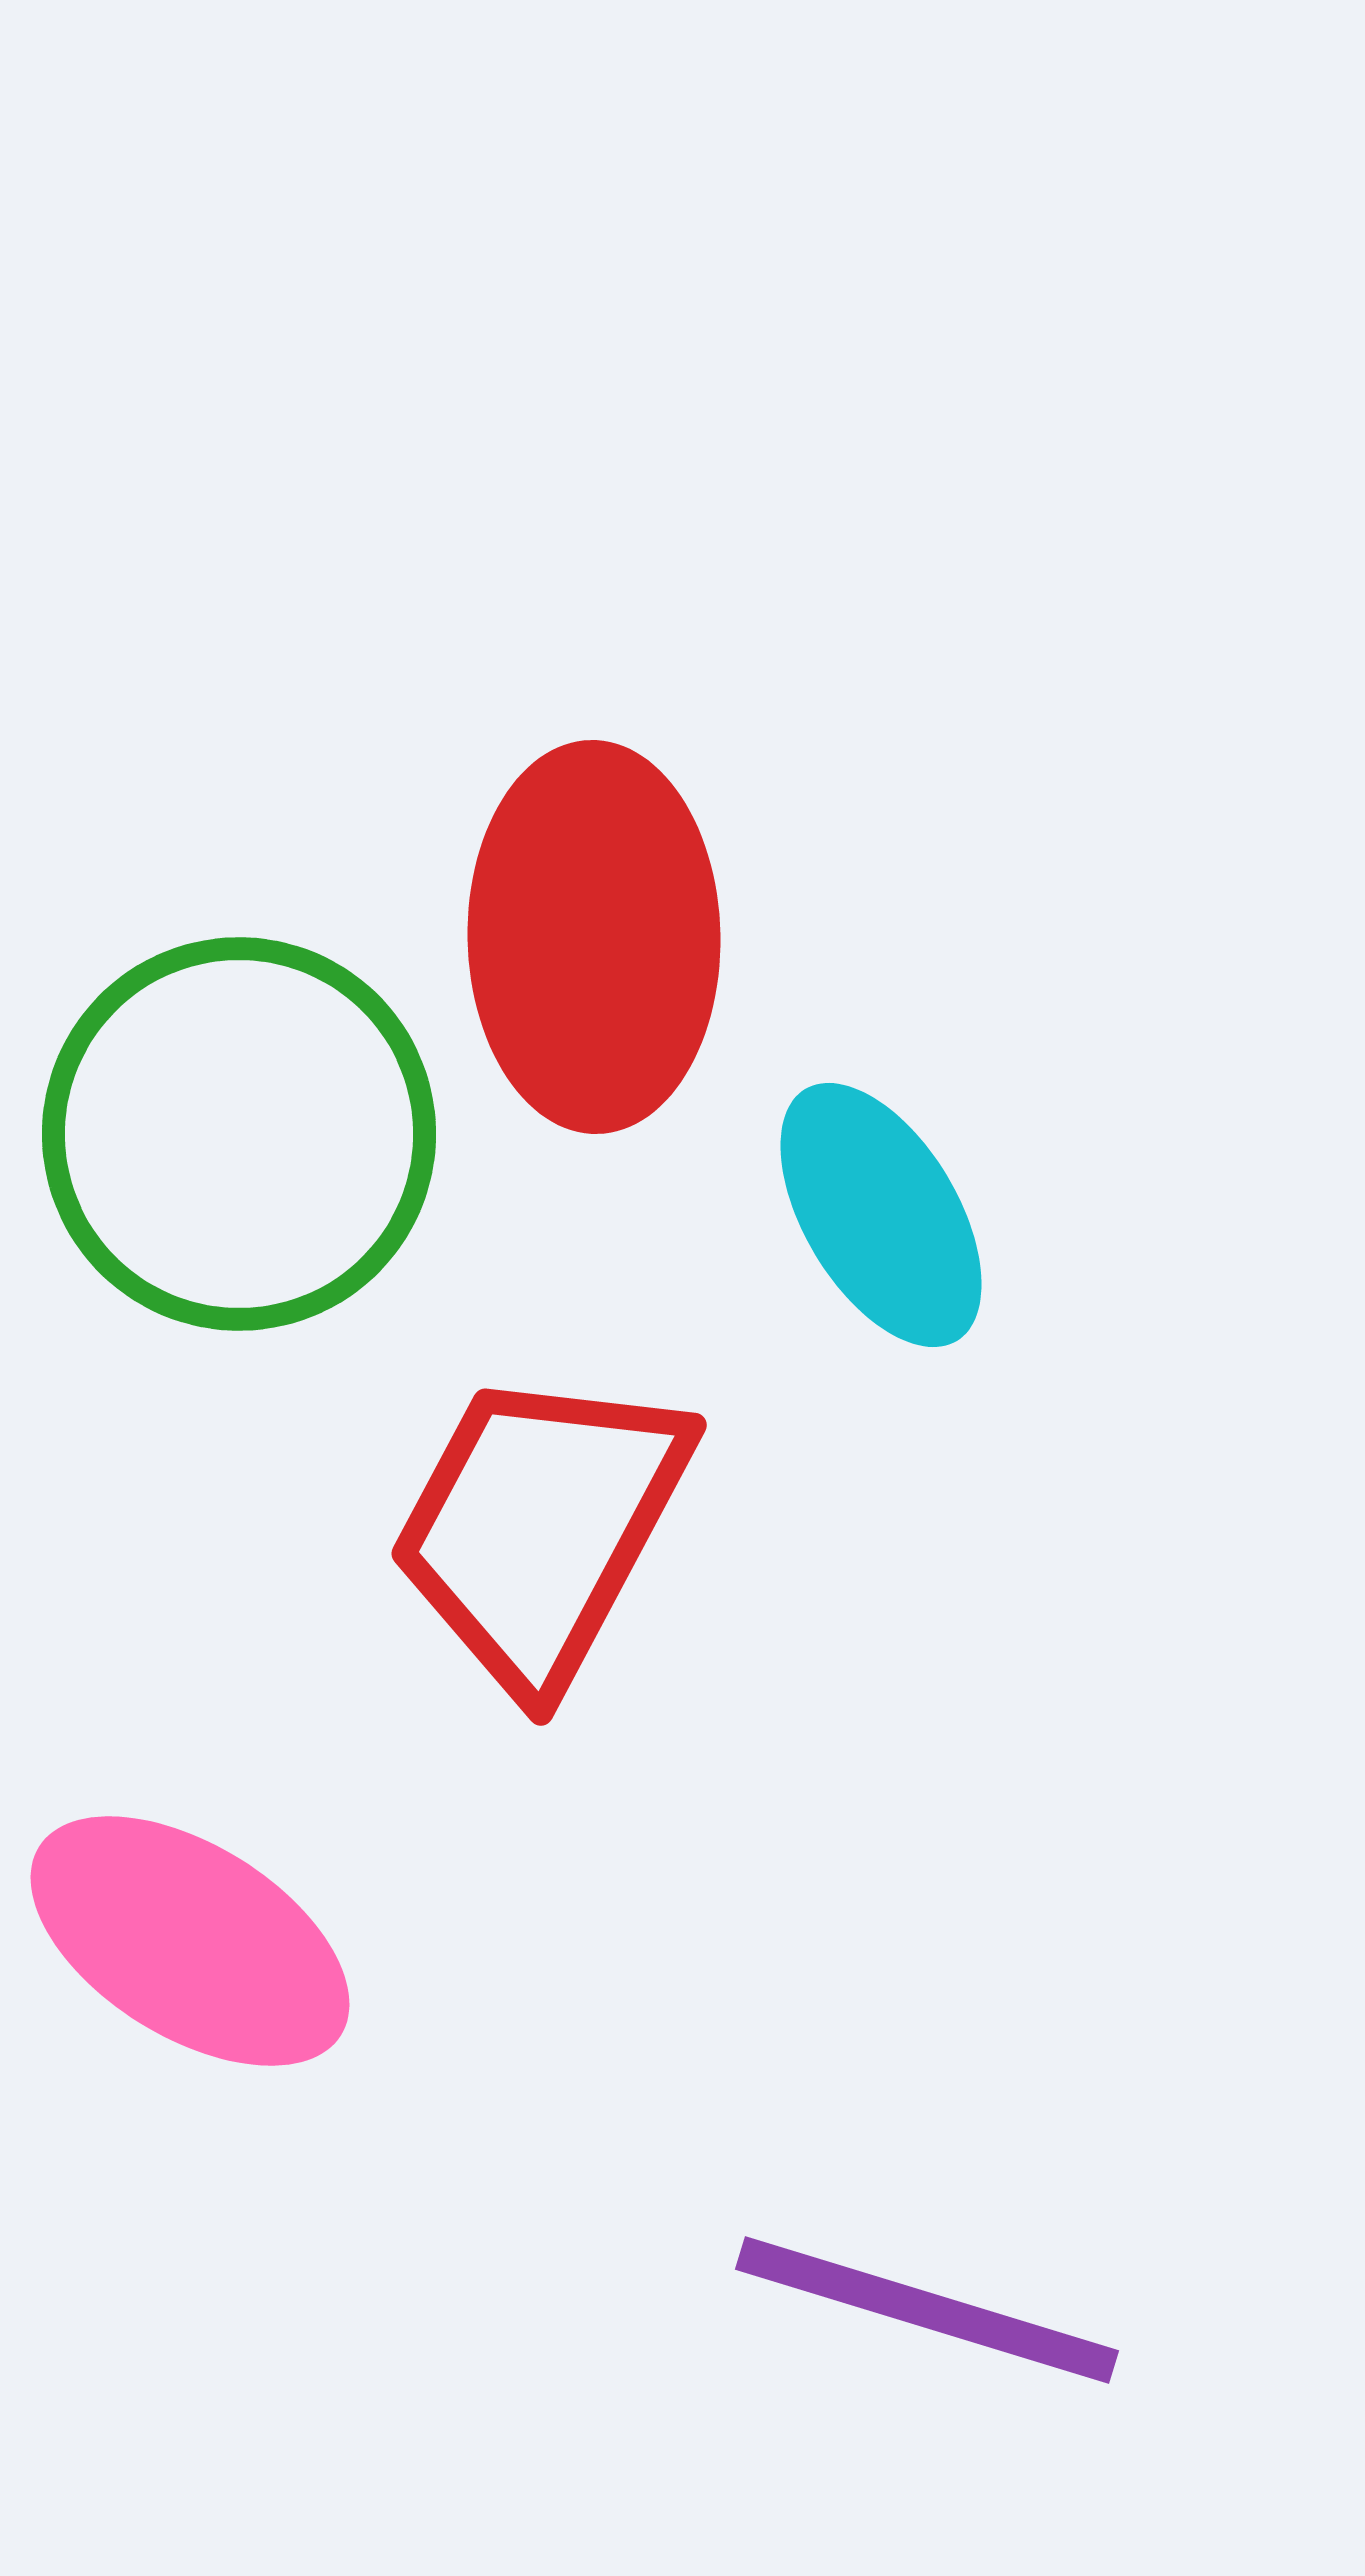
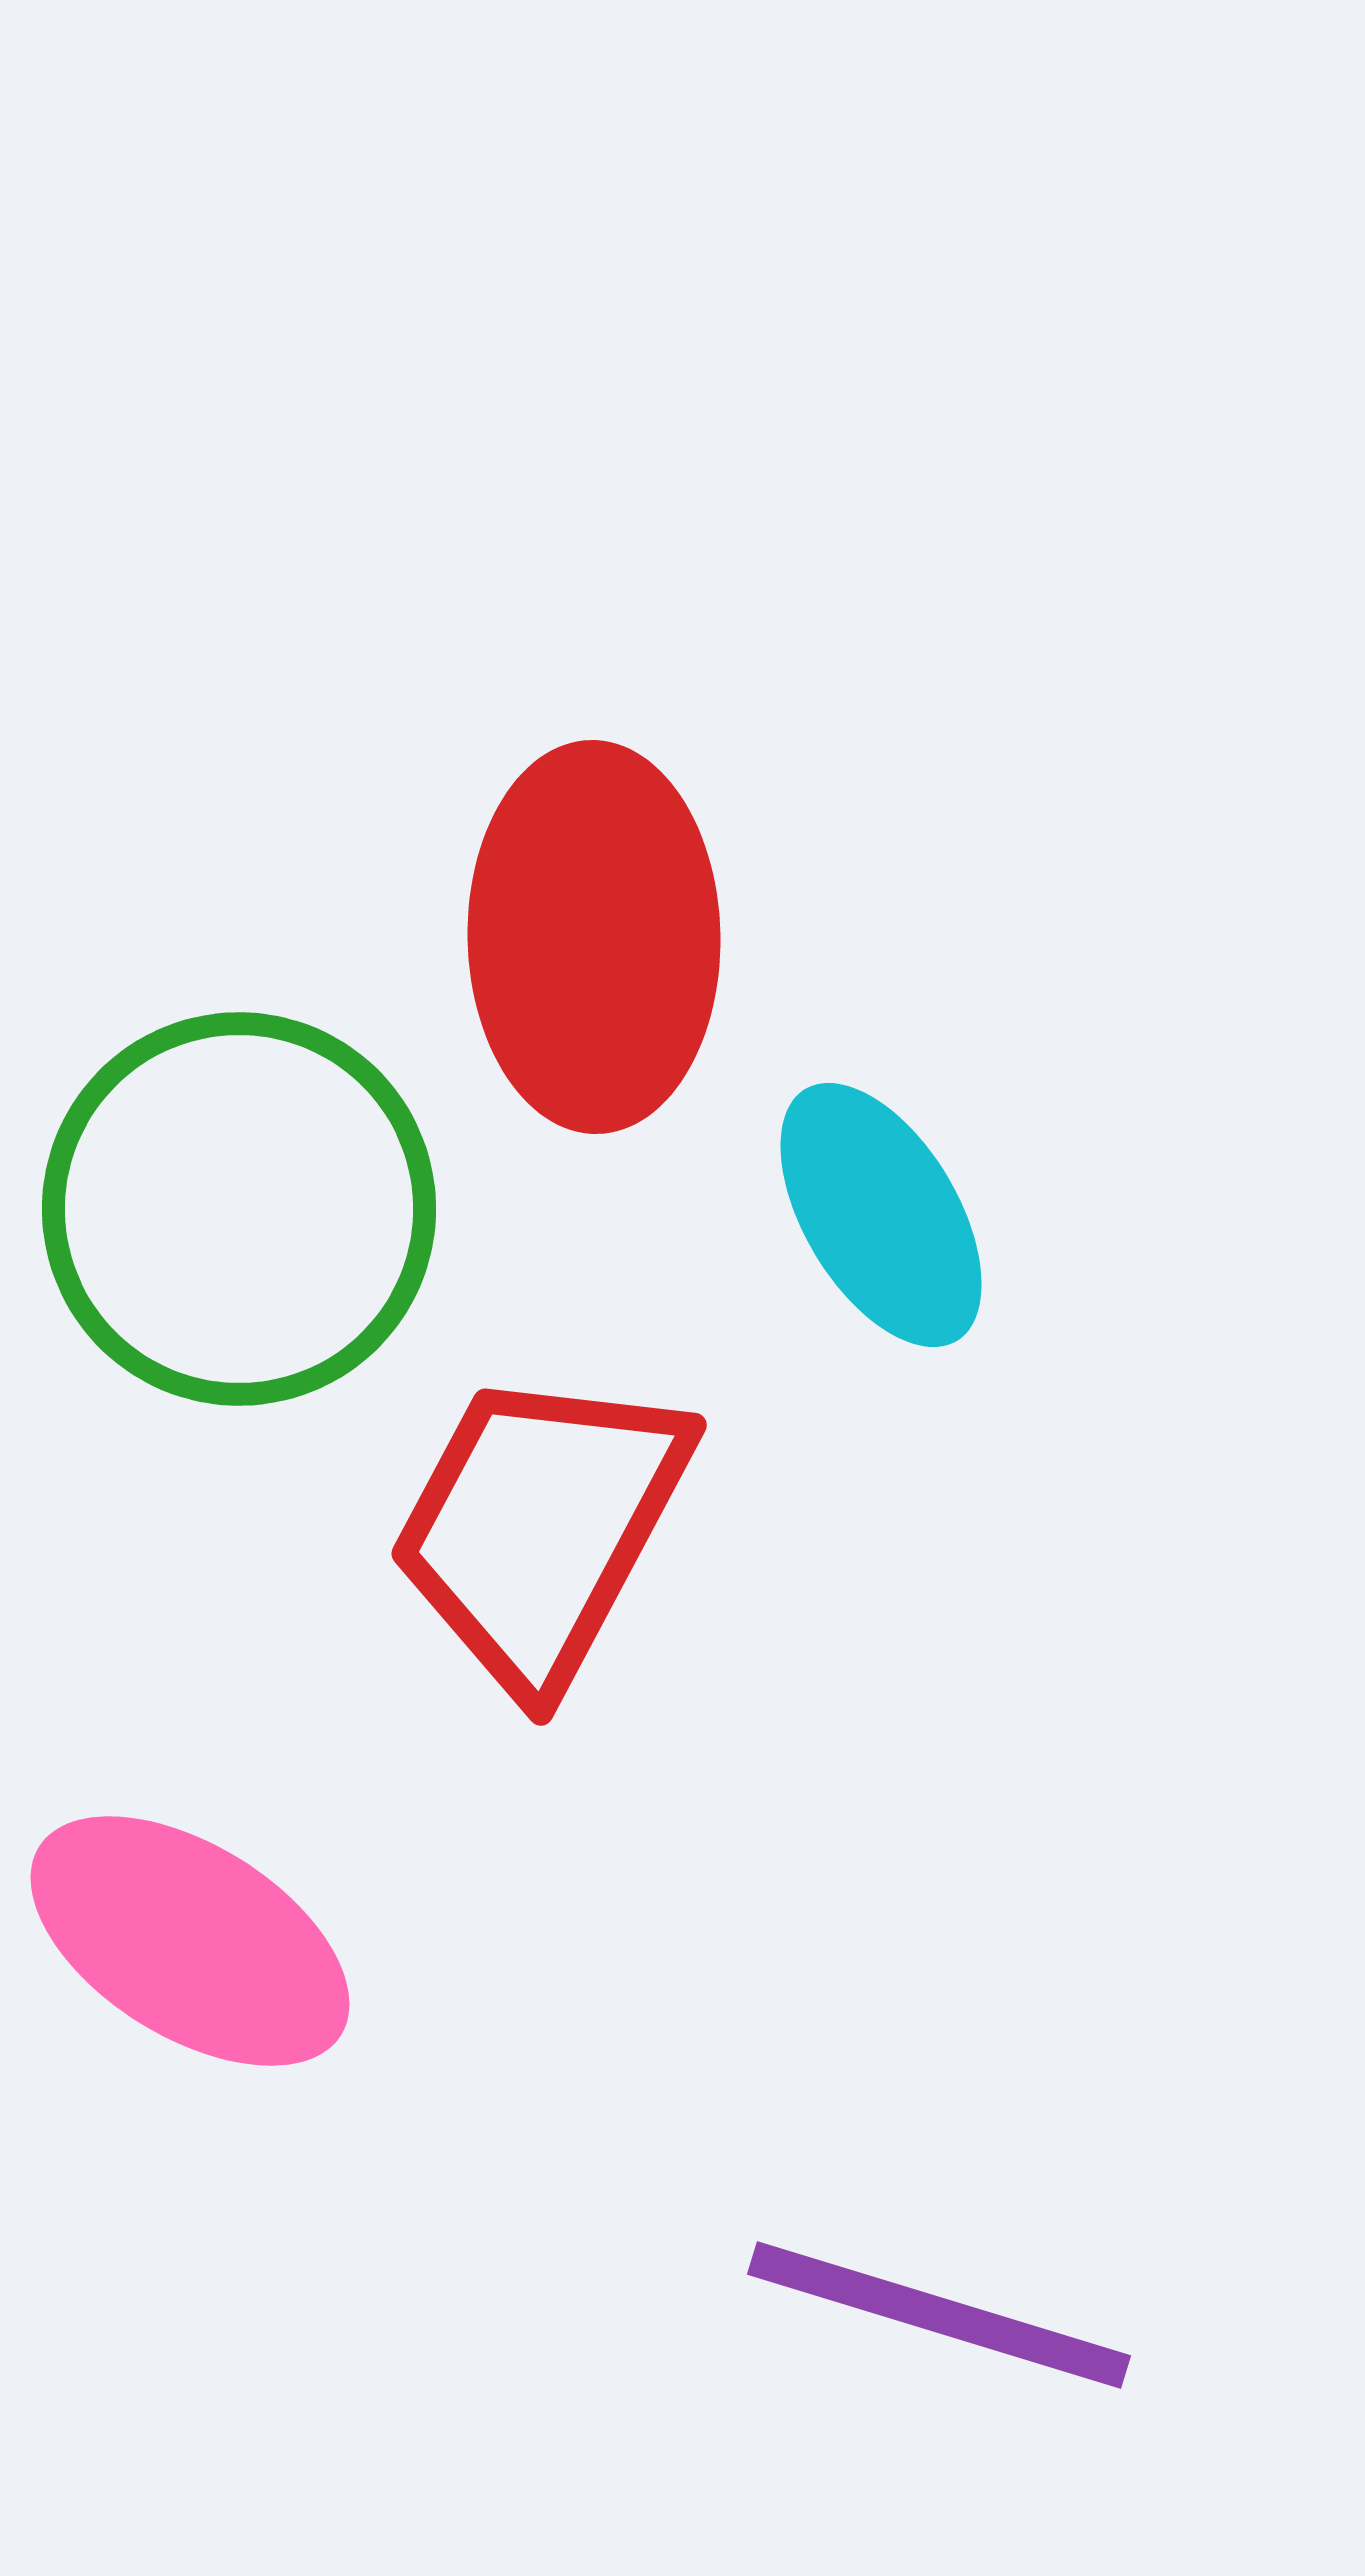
green circle: moved 75 px down
purple line: moved 12 px right, 5 px down
